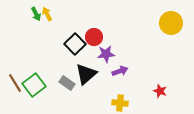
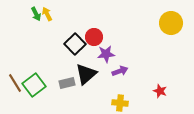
gray rectangle: rotated 49 degrees counterclockwise
